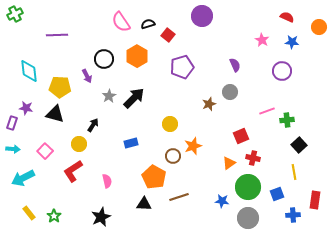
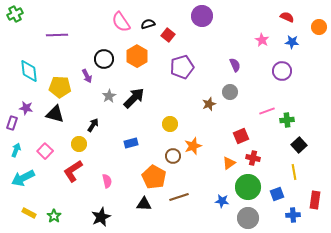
cyan arrow at (13, 149): moved 3 px right, 1 px down; rotated 72 degrees counterclockwise
yellow rectangle at (29, 213): rotated 24 degrees counterclockwise
